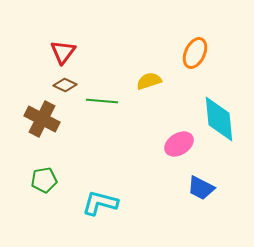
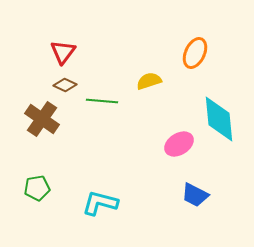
brown cross: rotated 8 degrees clockwise
green pentagon: moved 7 px left, 8 px down
blue trapezoid: moved 6 px left, 7 px down
